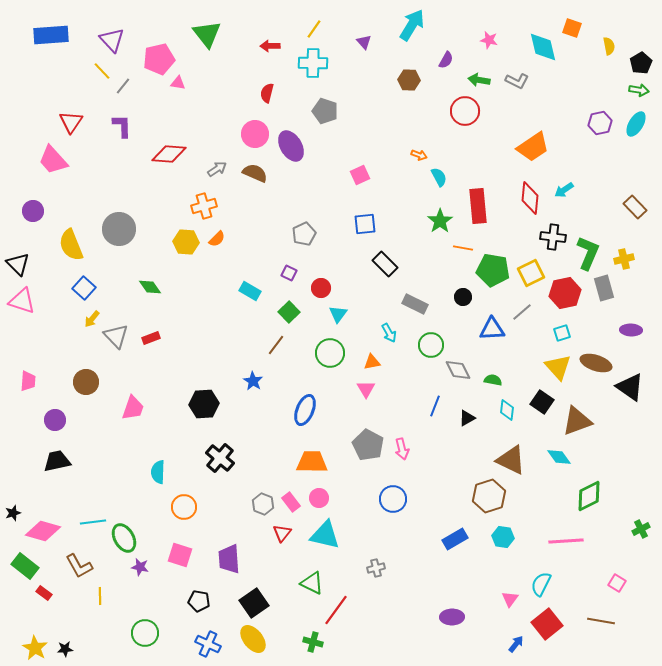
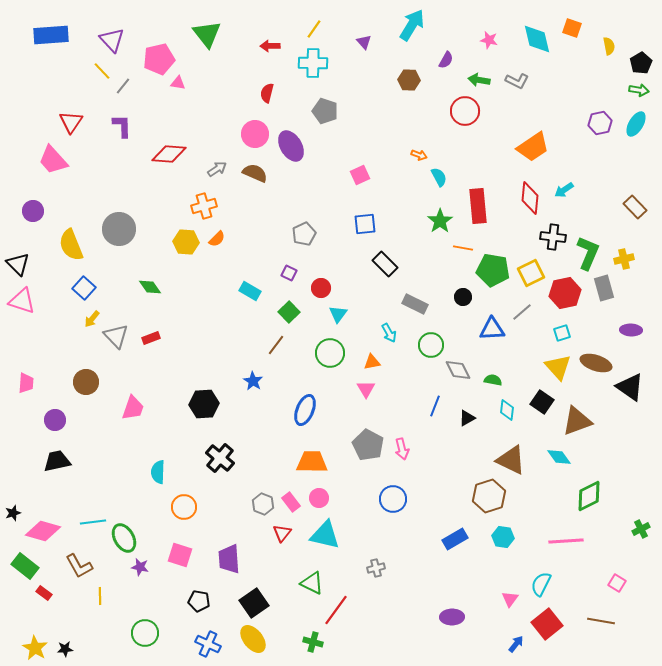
cyan diamond at (543, 47): moved 6 px left, 8 px up
pink trapezoid at (28, 381): moved 2 px left, 2 px down
